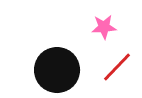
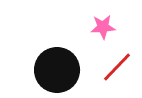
pink star: moved 1 px left
